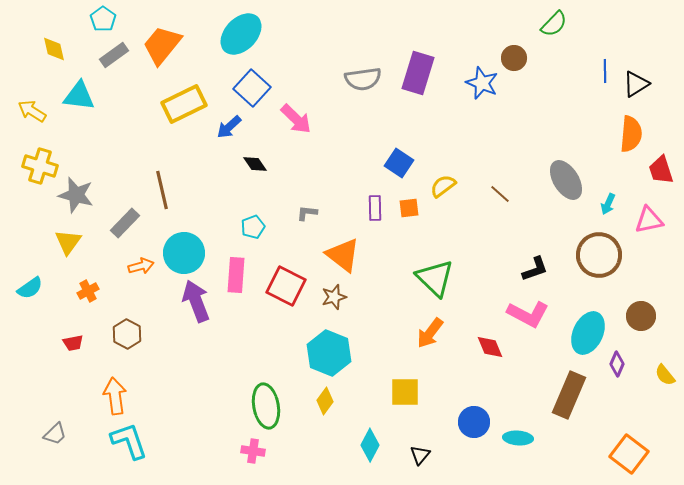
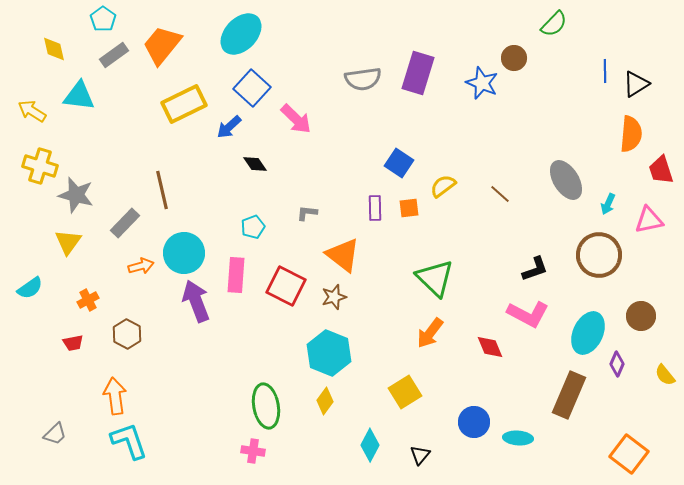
orange cross at (88, 291): moved 9 px down
yellow square at (405, 392): rotated 32 degrees counterclockwise
